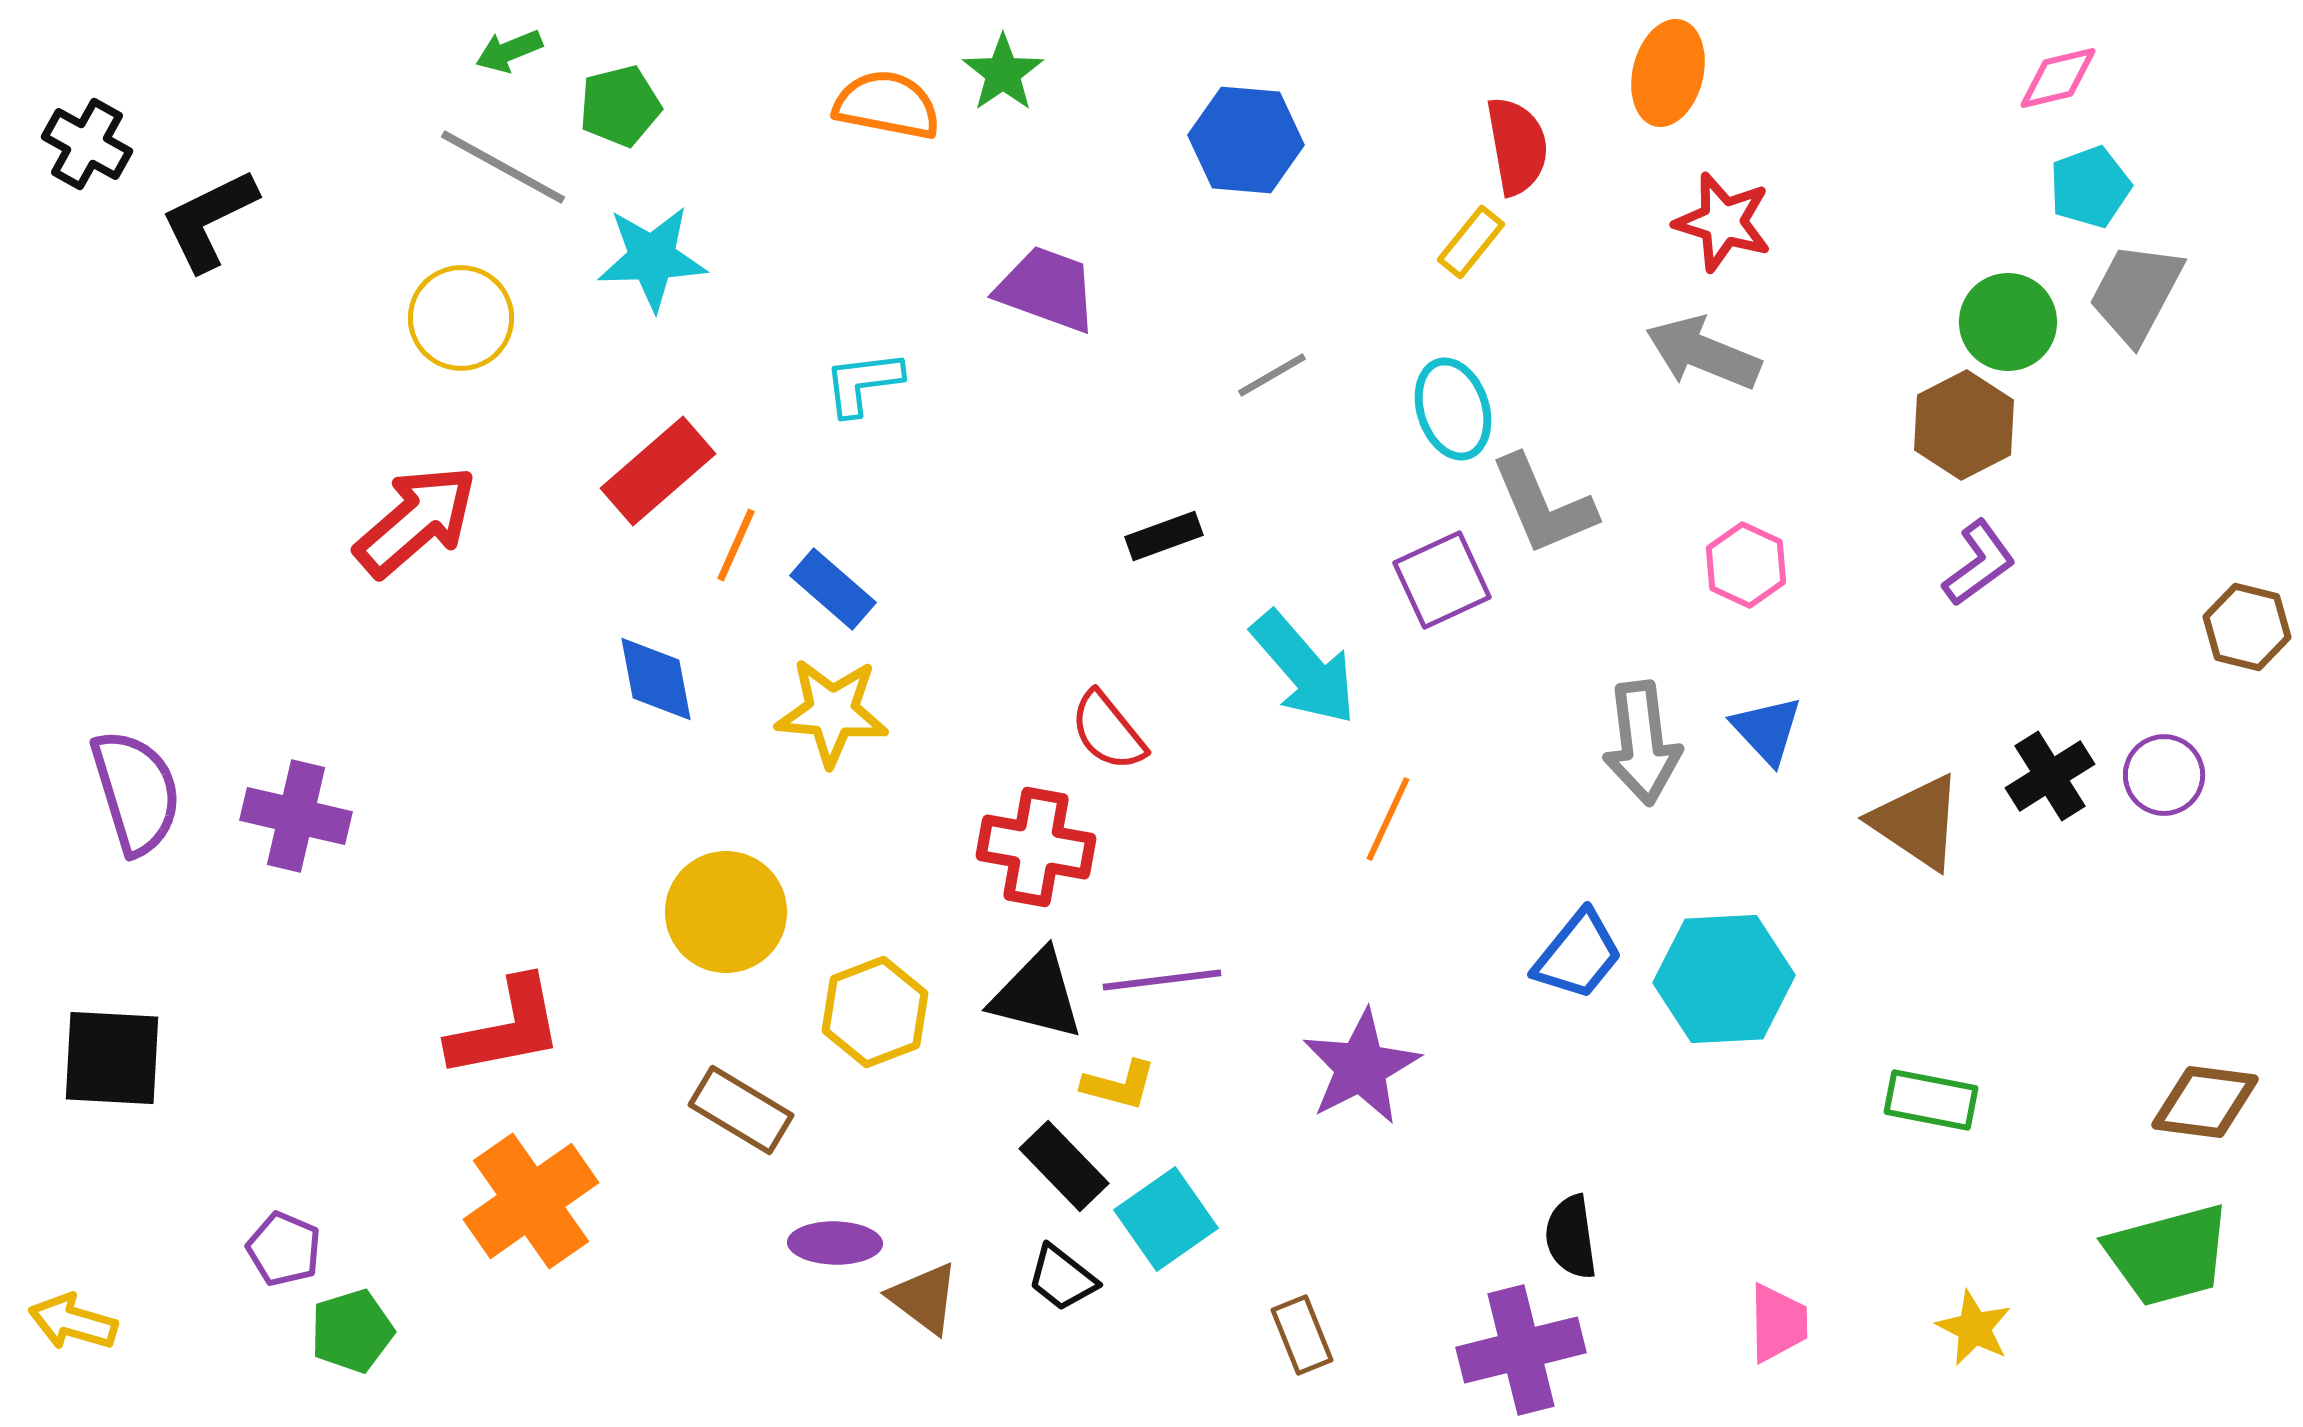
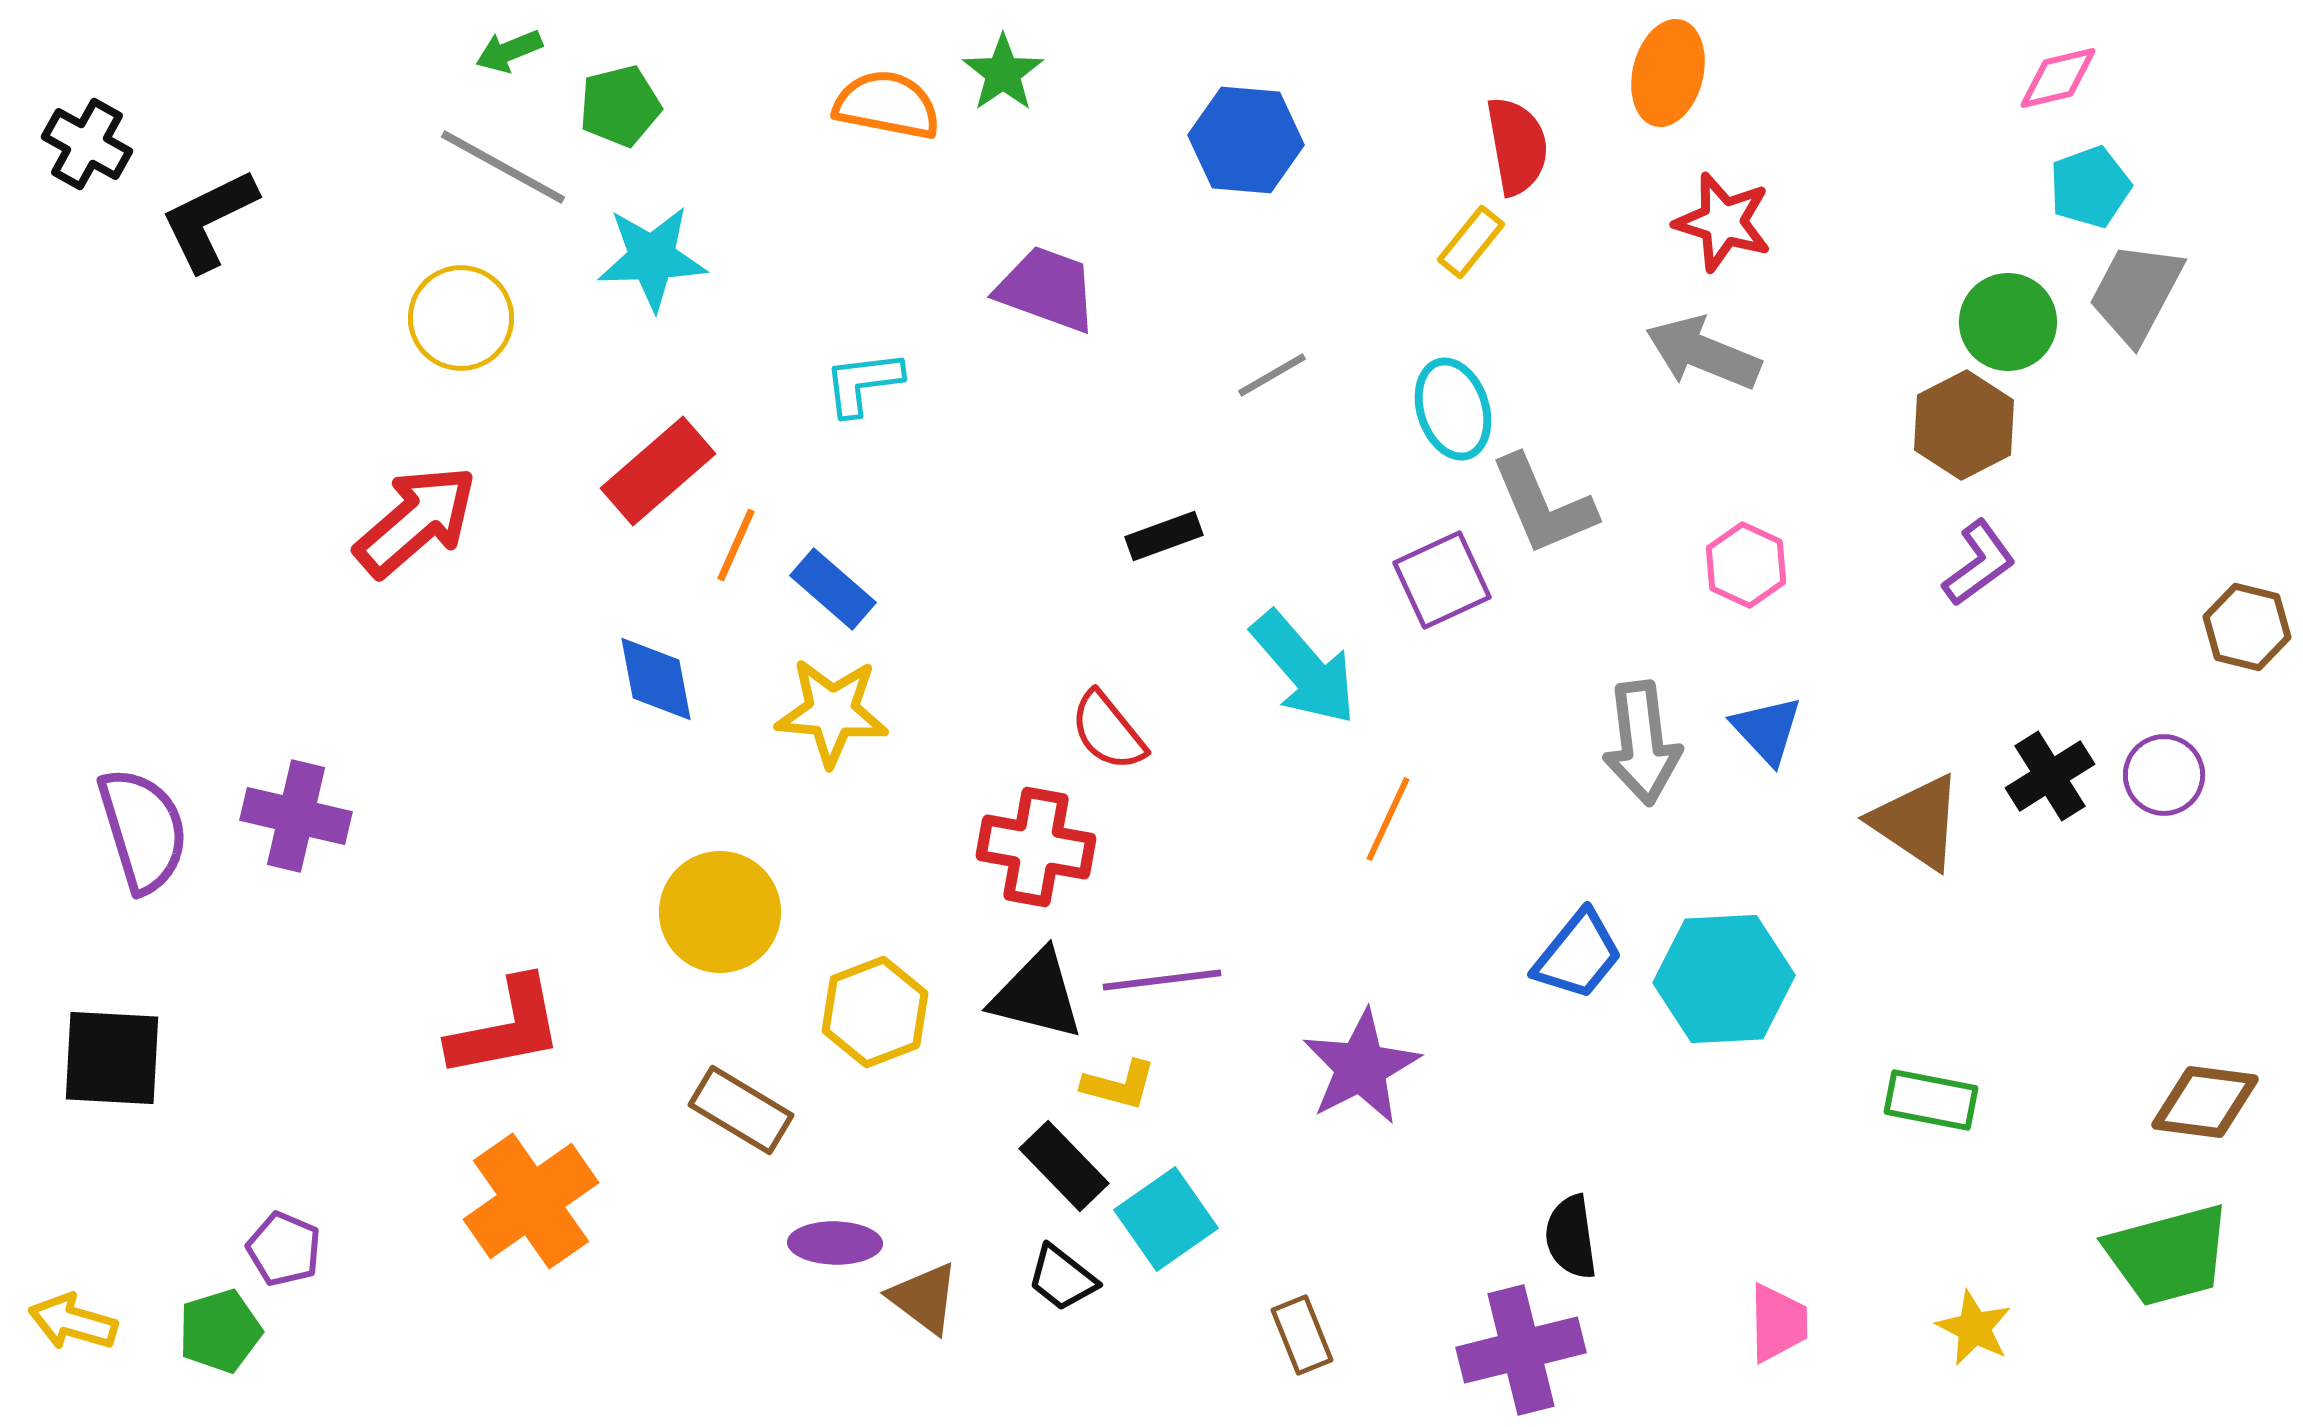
purple semicircle at (136, 792): moved 7 px right, 38 px down
yellow circle at (726, 912): moved 6 px left
green pentagon at (352, 1331): moved 132 px left
